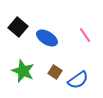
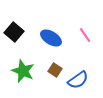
black square: moved 4 px left, 5 px down
blue ellipse: moved 4 px right
brown square: moved 2 px up
